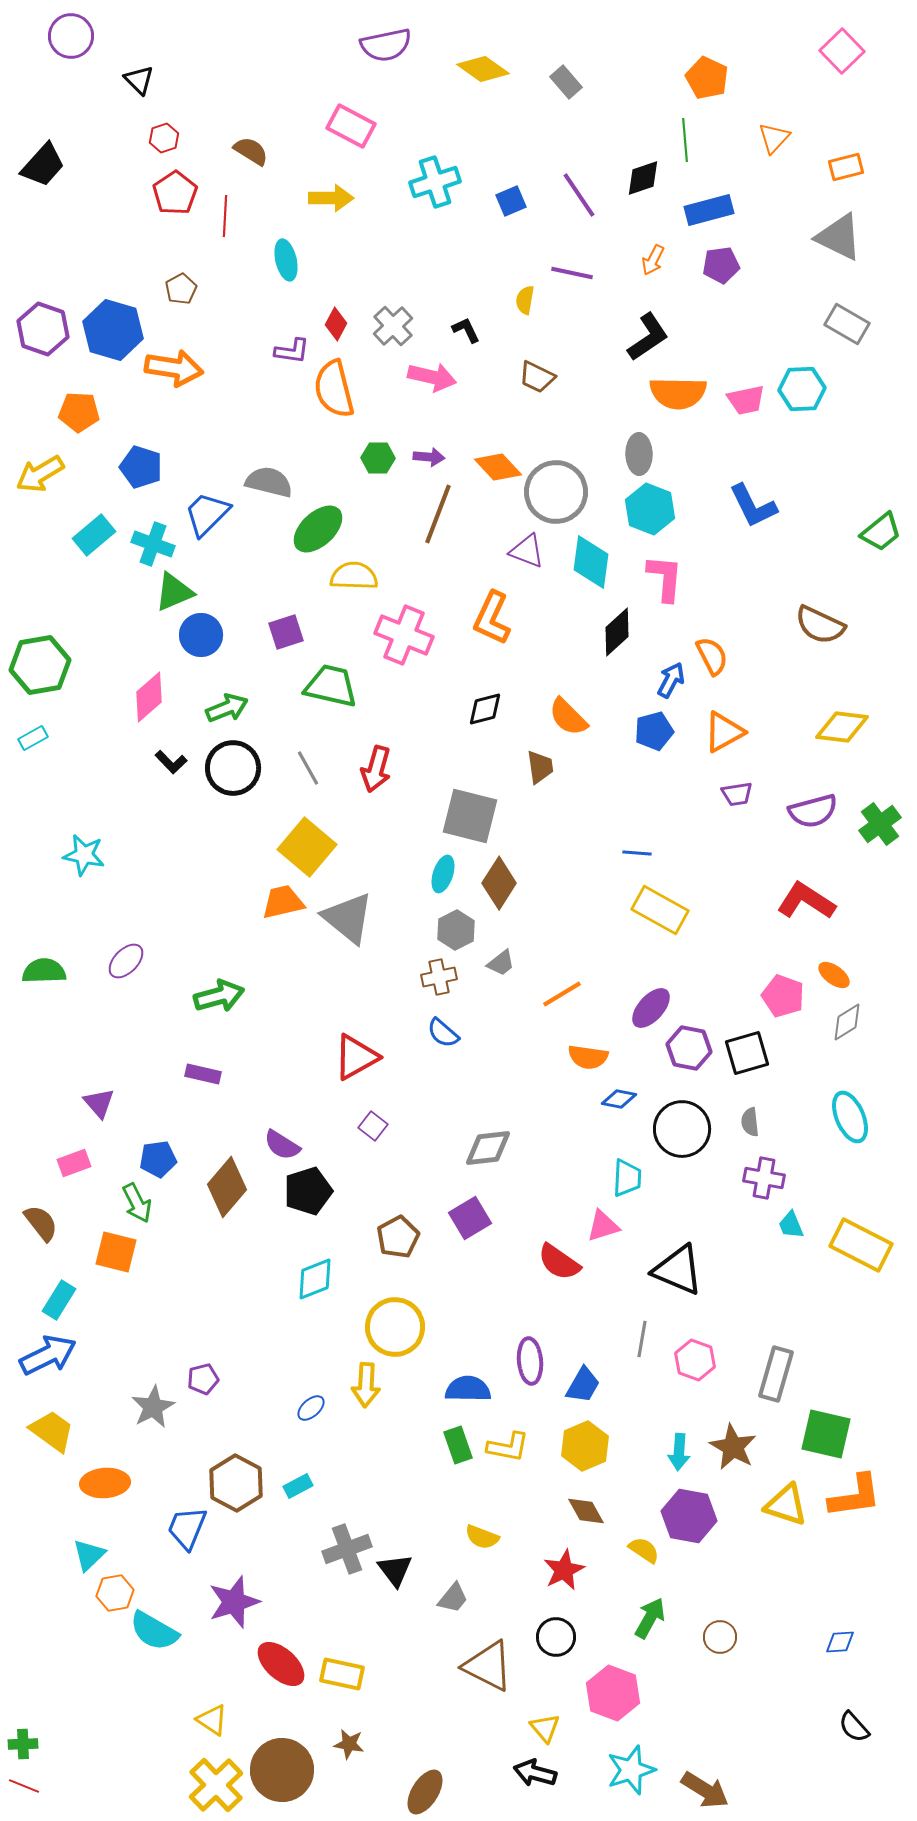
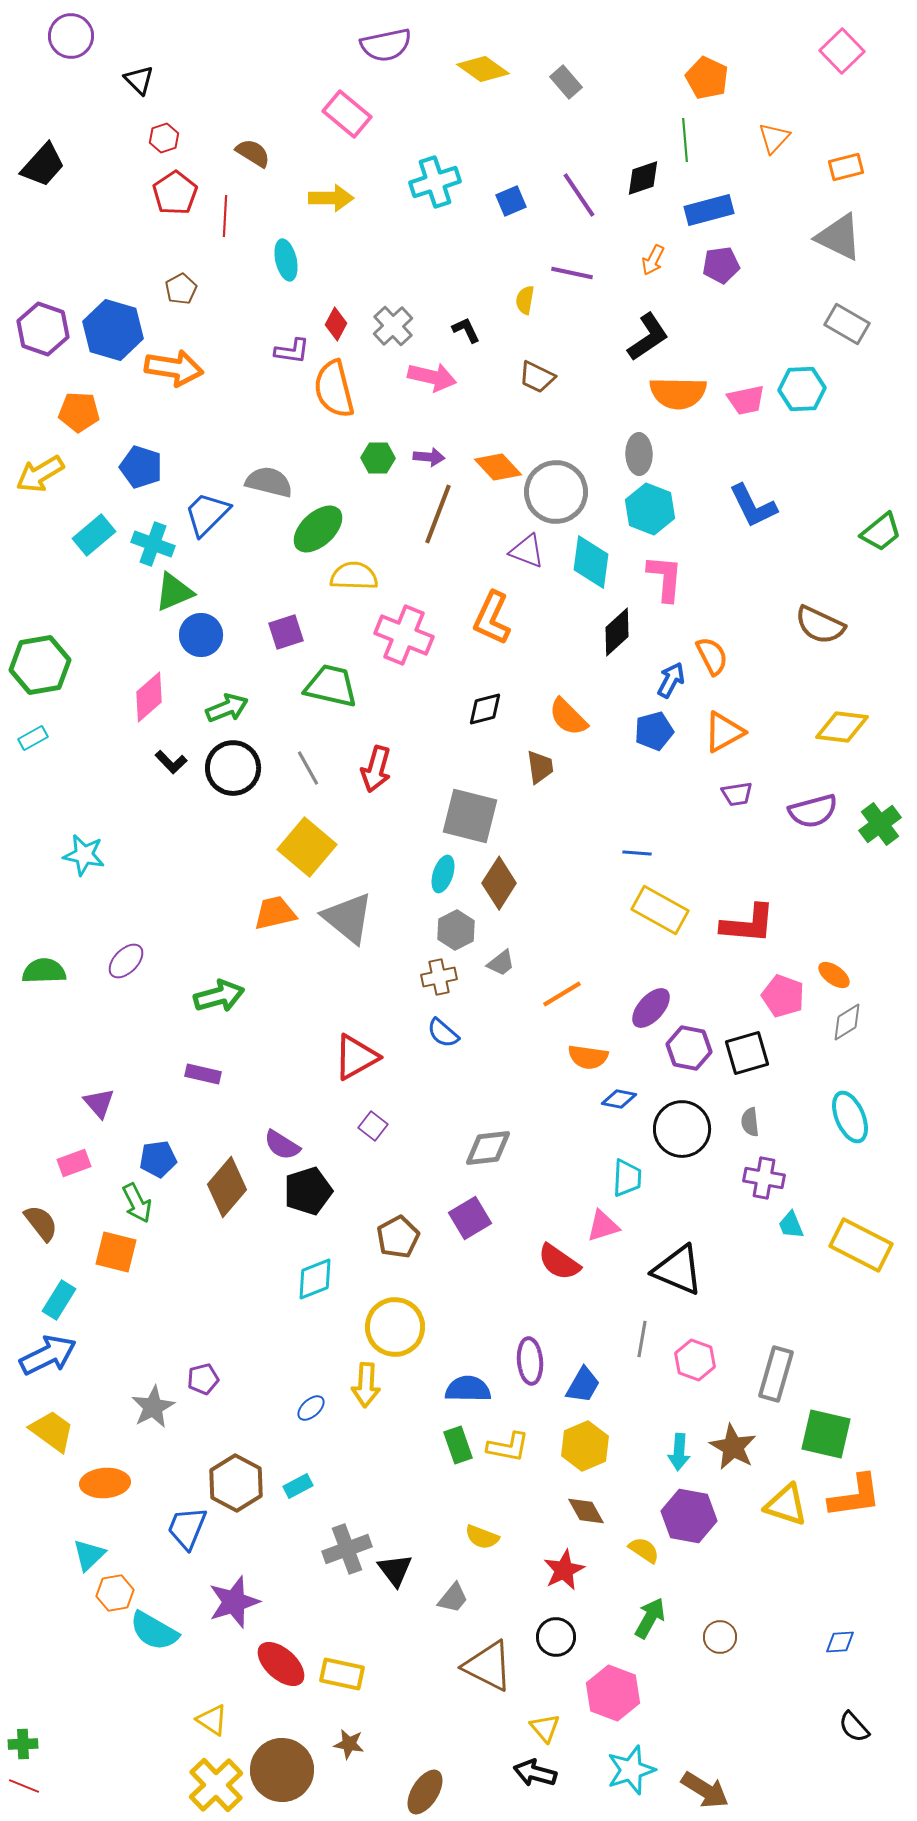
pink rectangle at (351, 126): moved 4 px left, 12 px up; rotated 12 degrees clockwise
brown semicircle at (251, 151): moved 2 px right, 2 px down
red L-shape at (806, 901): moved 58 px left, 23 px down; rotated 152 degrees clockwise
orange trapezoid at (283, 902): moved 8 px left, 11 px down
